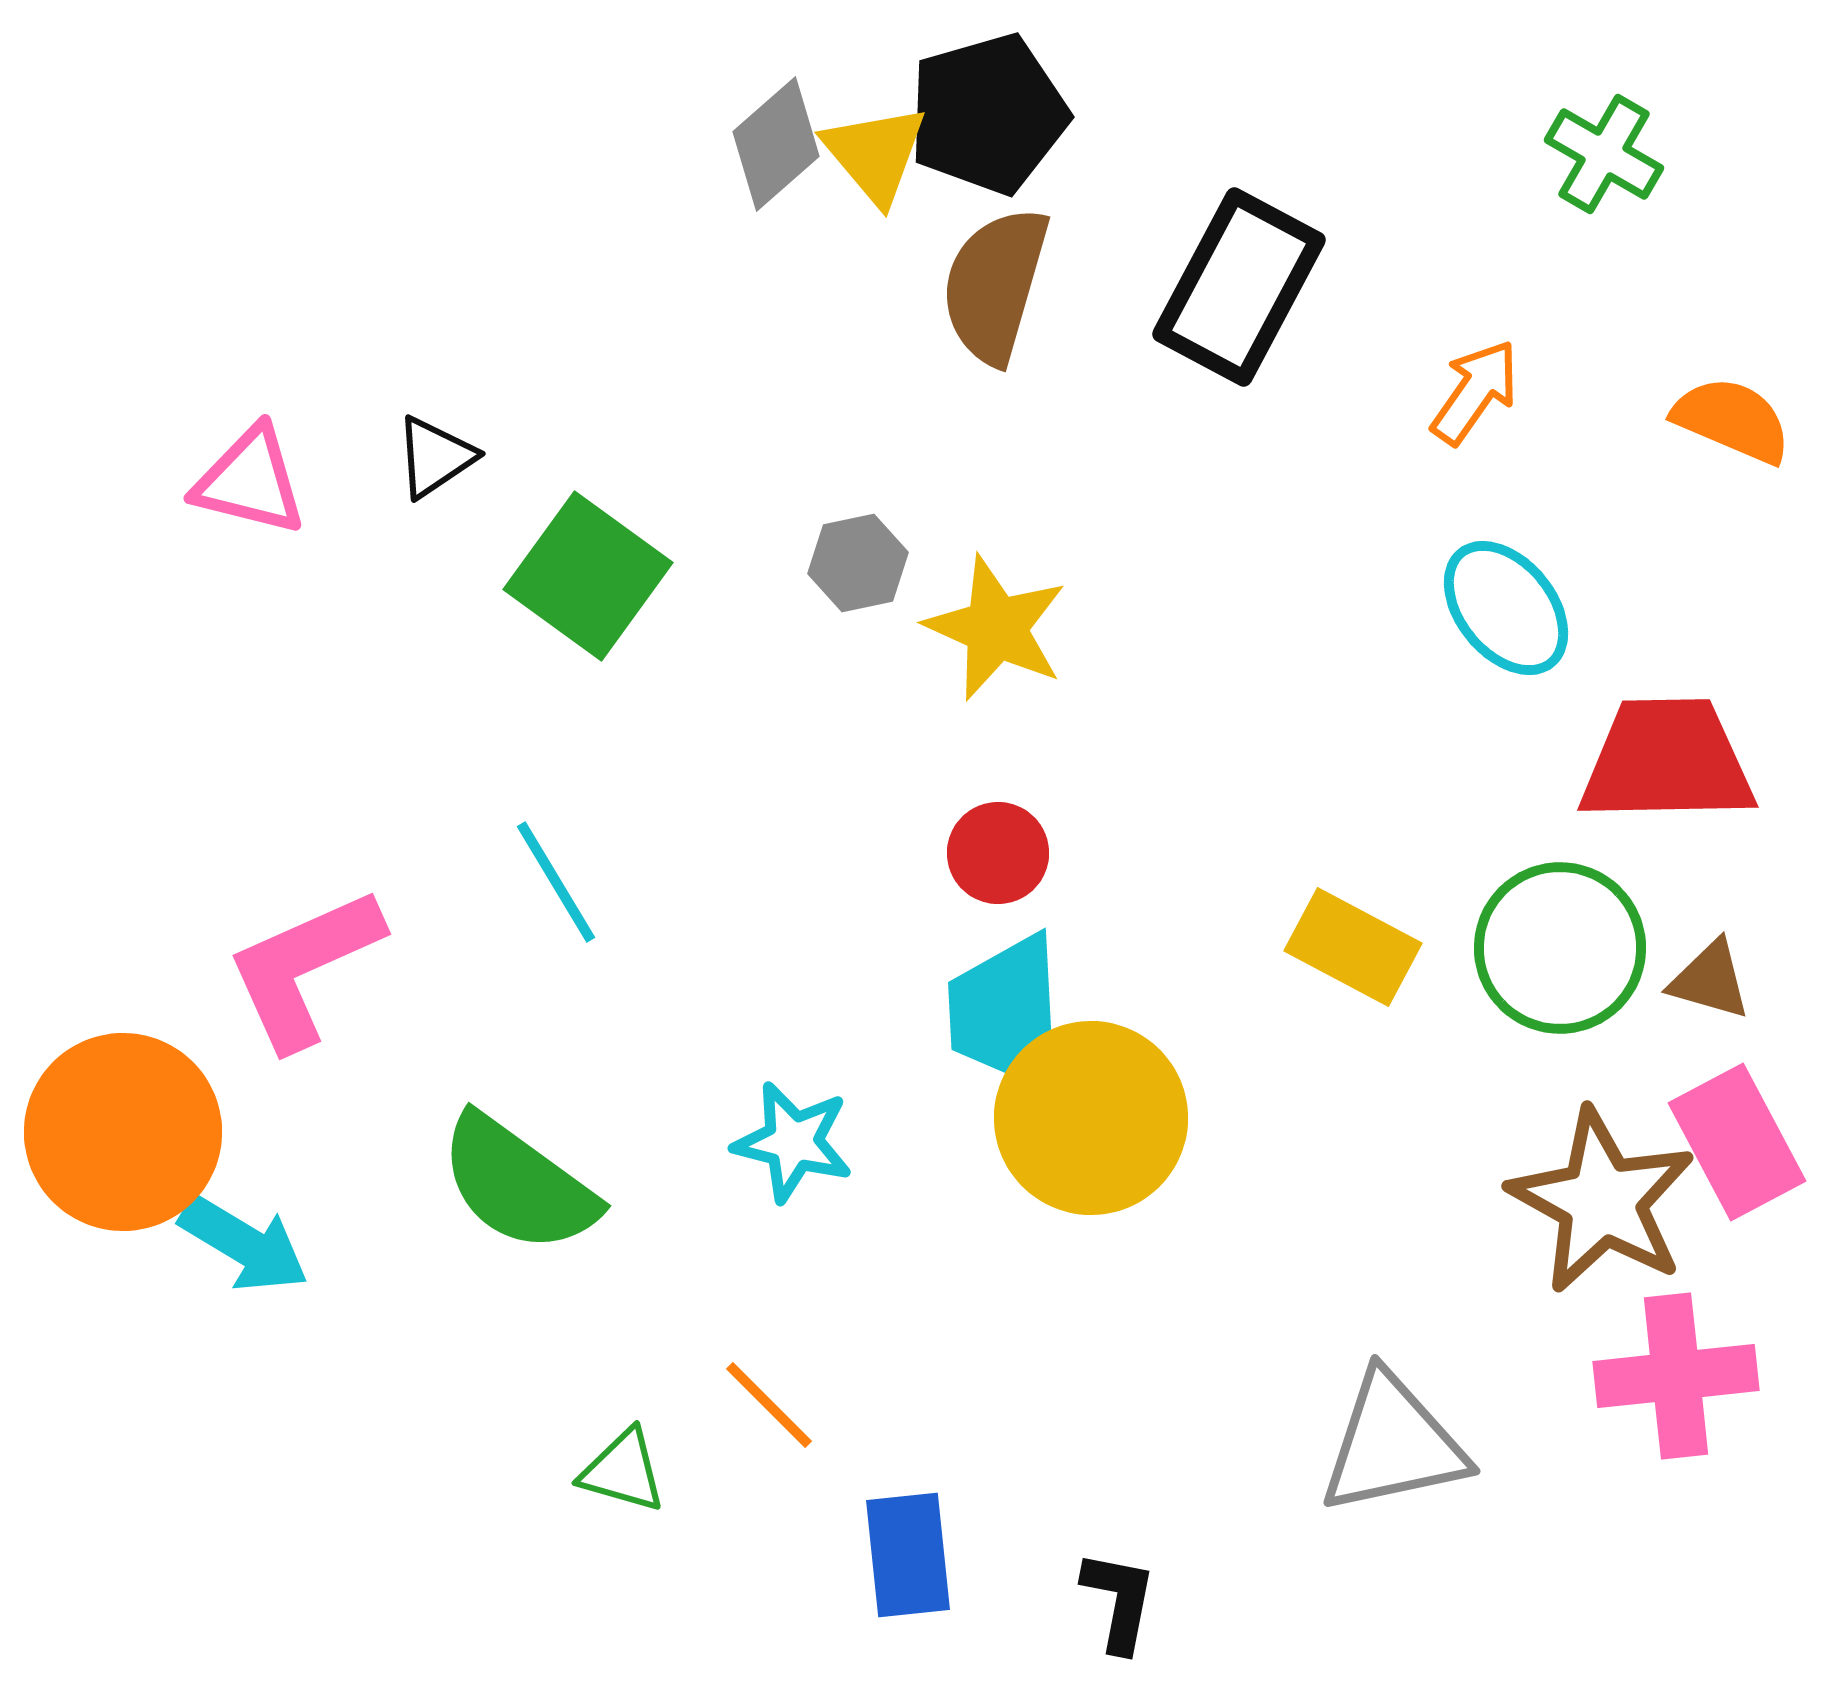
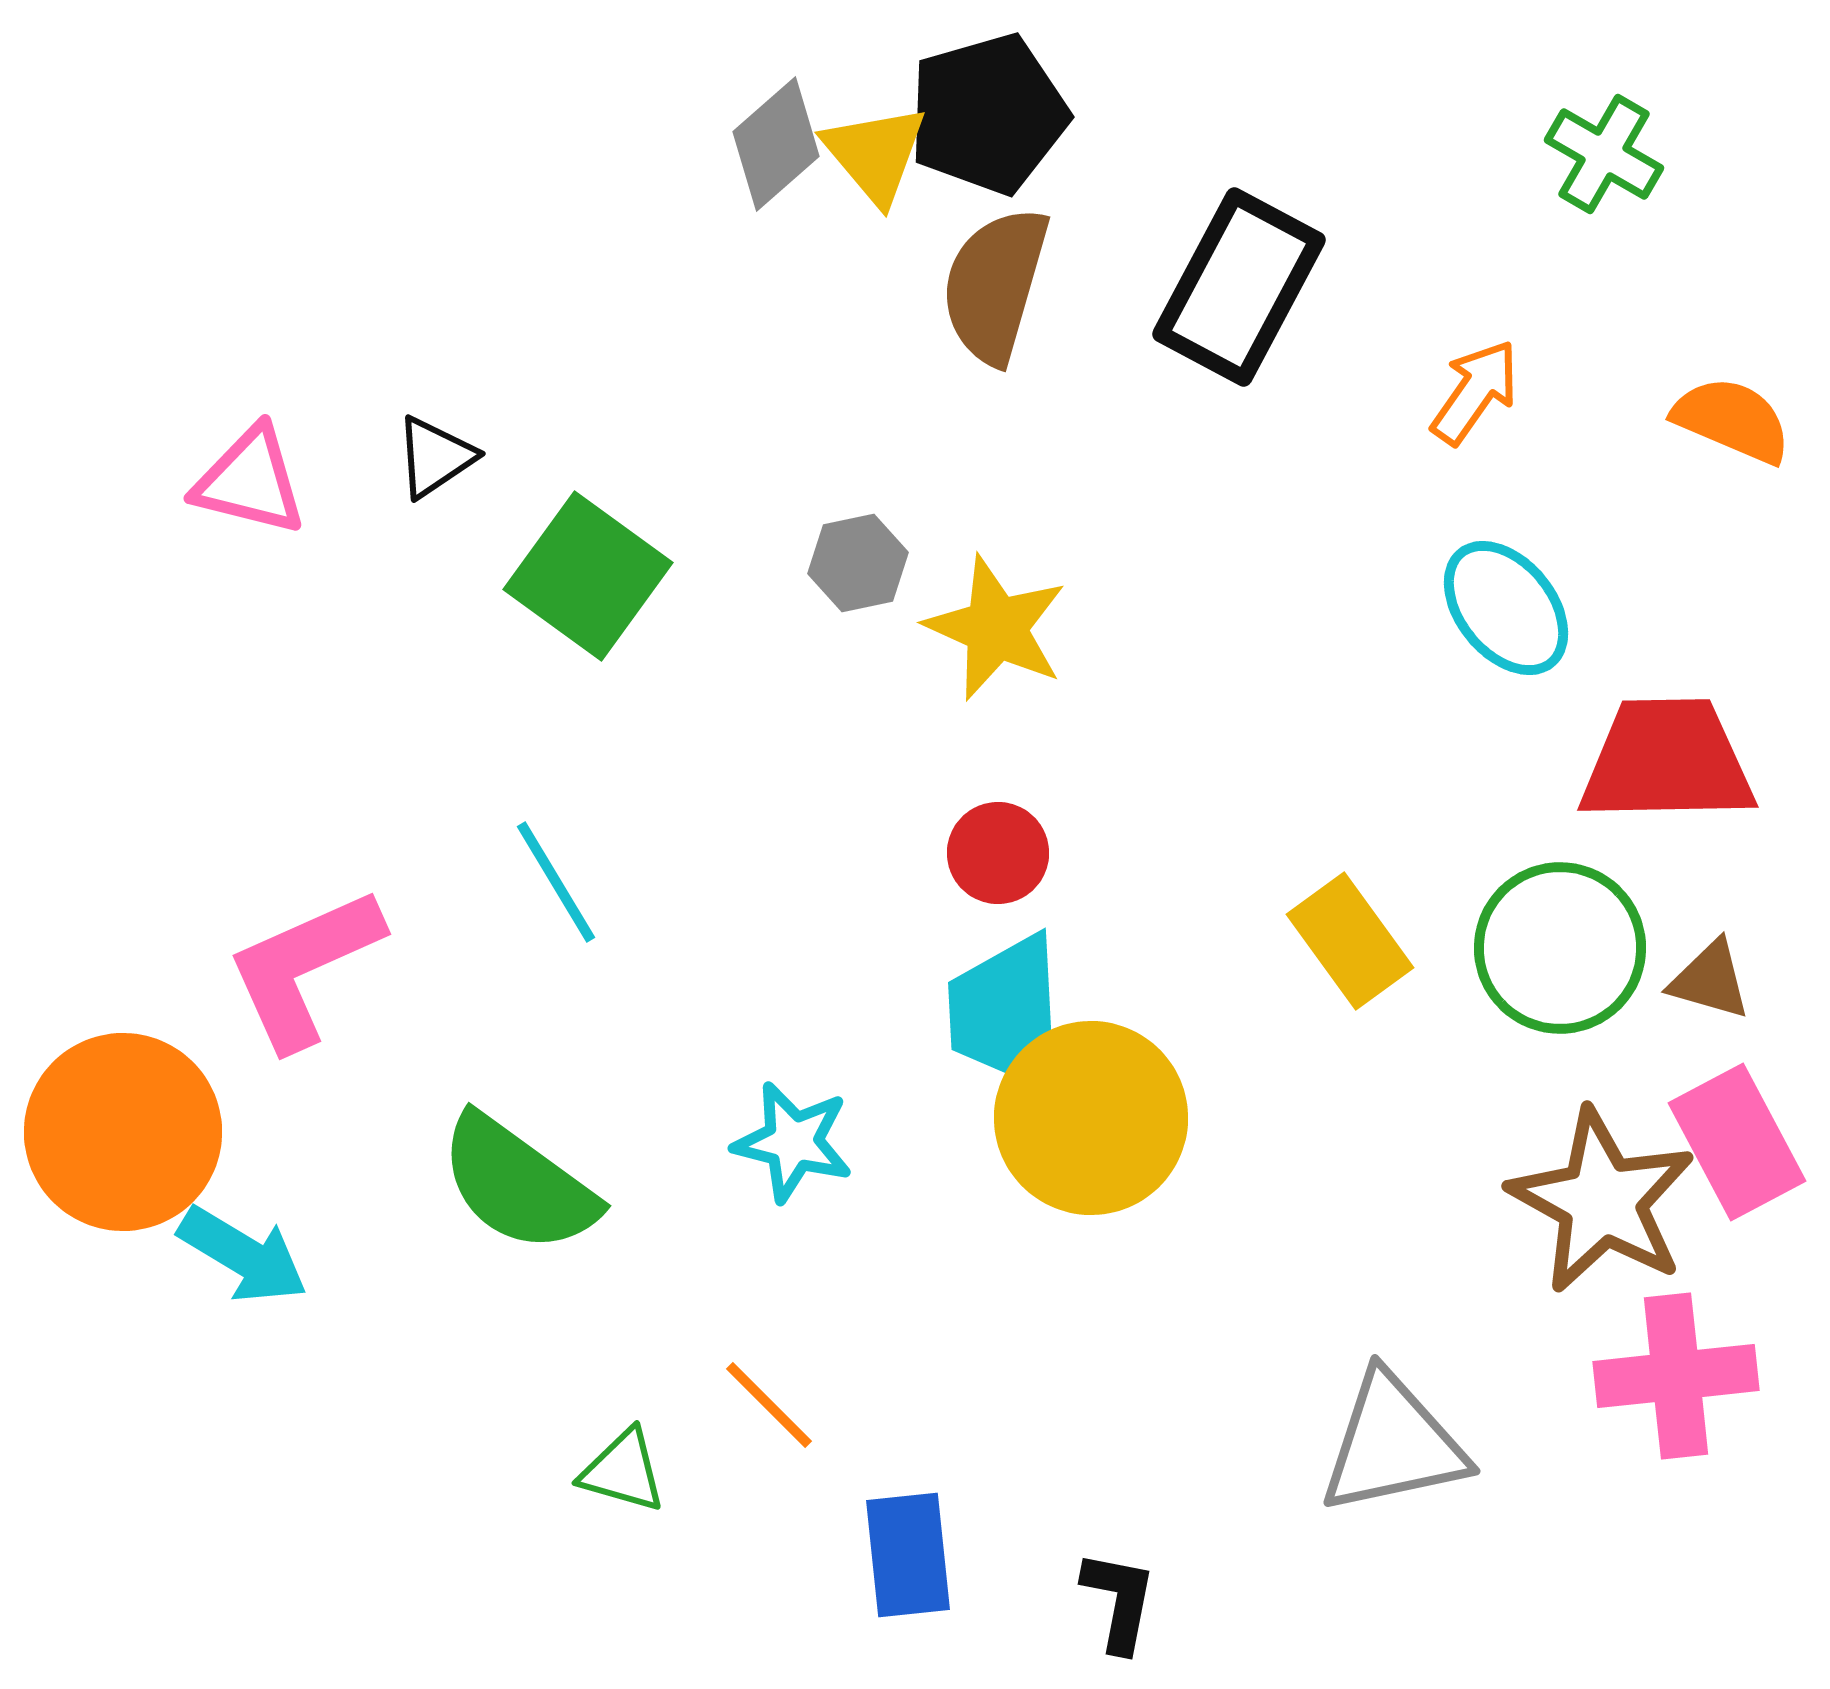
yellow rectangle: moved 3 px left, 6 px up; rotated 26 degrees clockwise
cyan arrow: moved 1 px left, 11 px down
